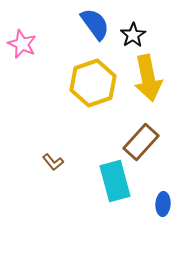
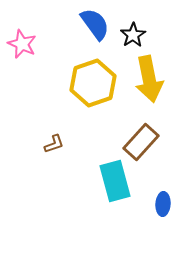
yellow arrow: moved 1 px right, 1 px down
brown L-shape: moved 1 px right, 18 px up; rotated 70 degrees counterclockwise
